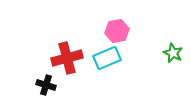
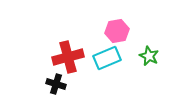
green star: moved 24 px left, 3 px down
red cross: moved 1 px right, 1 px up
black cross: moved 10 px right, 1 px up
